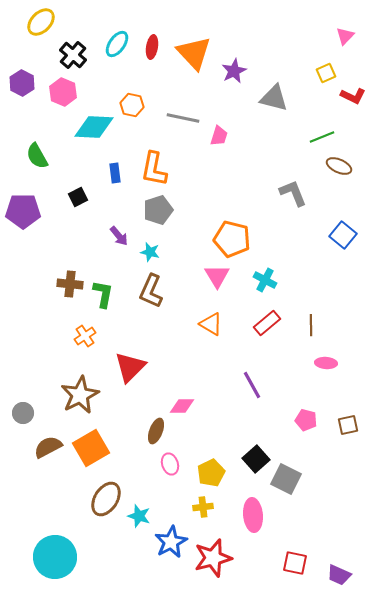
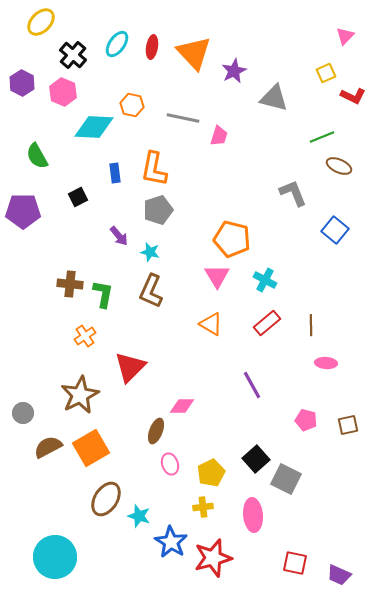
blue square at (343, 235): moved 8 px left, 5 px up
blue star at (171, 542): rotated 12 degrees counterclockwise
